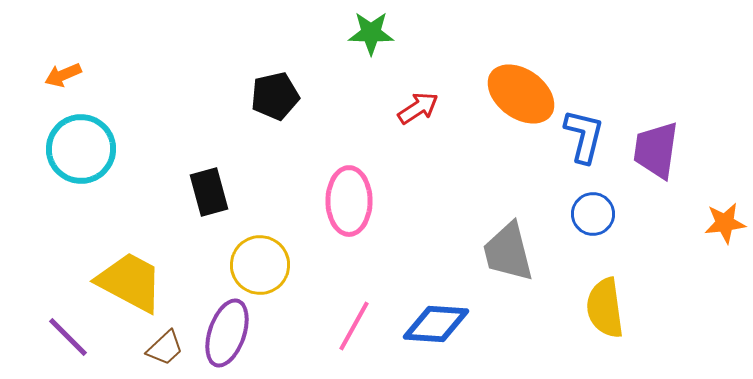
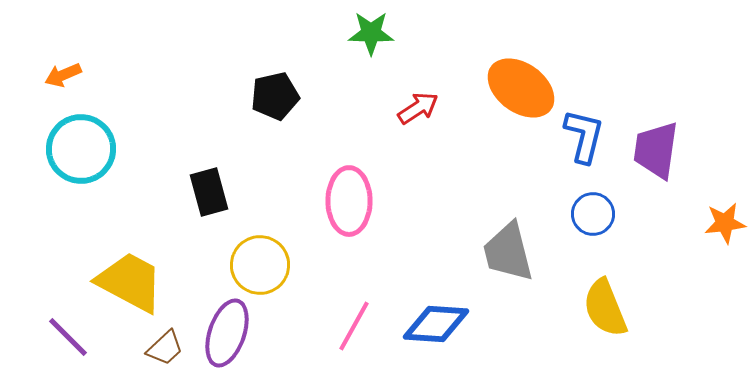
orange ellipse: moved 6 px up
yellow semicircle: rotated 14 degrees counterclockwise
